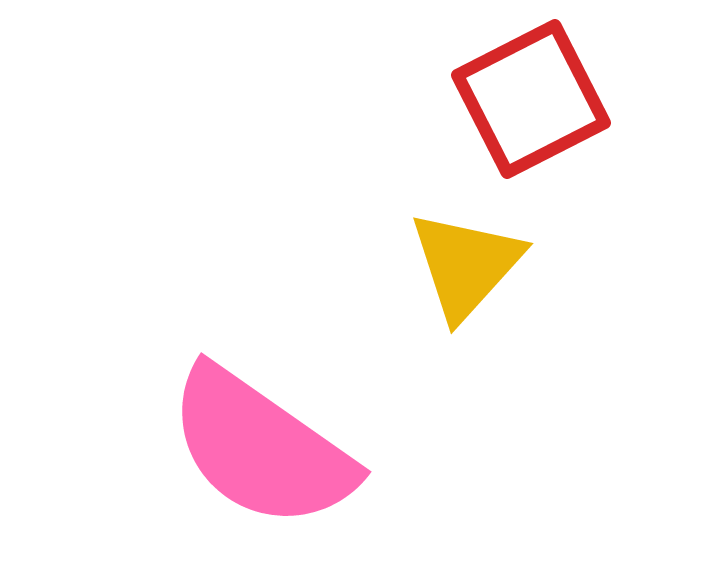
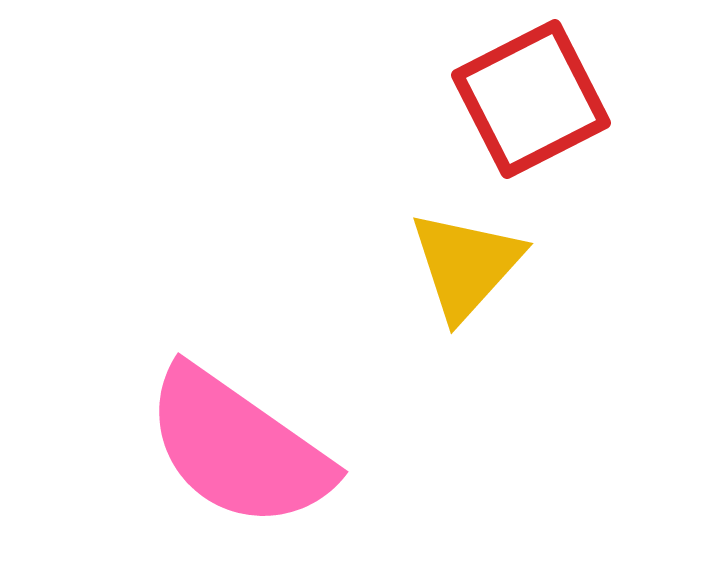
pink semicircle: moved 23 px left
